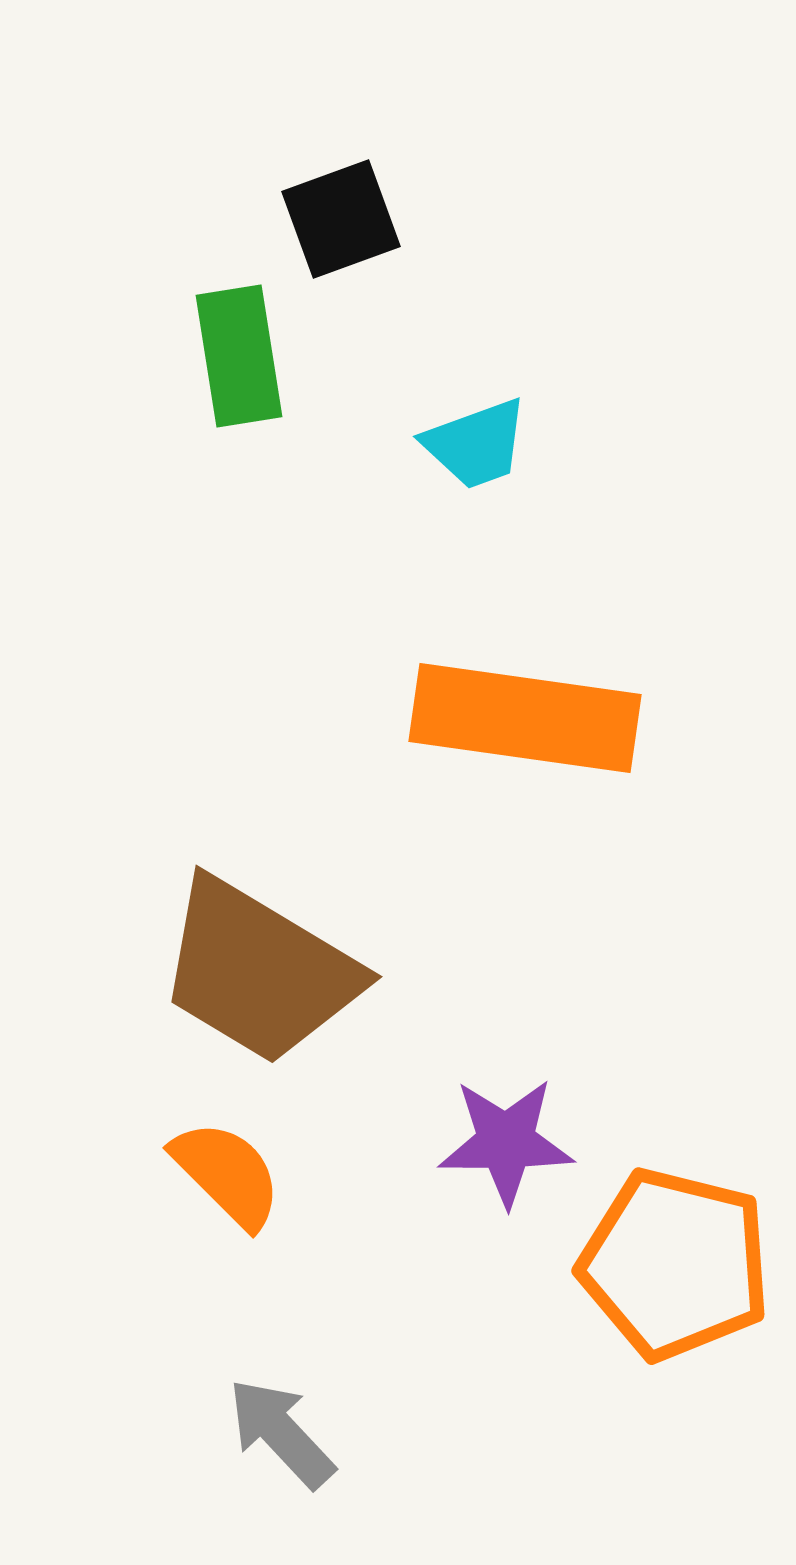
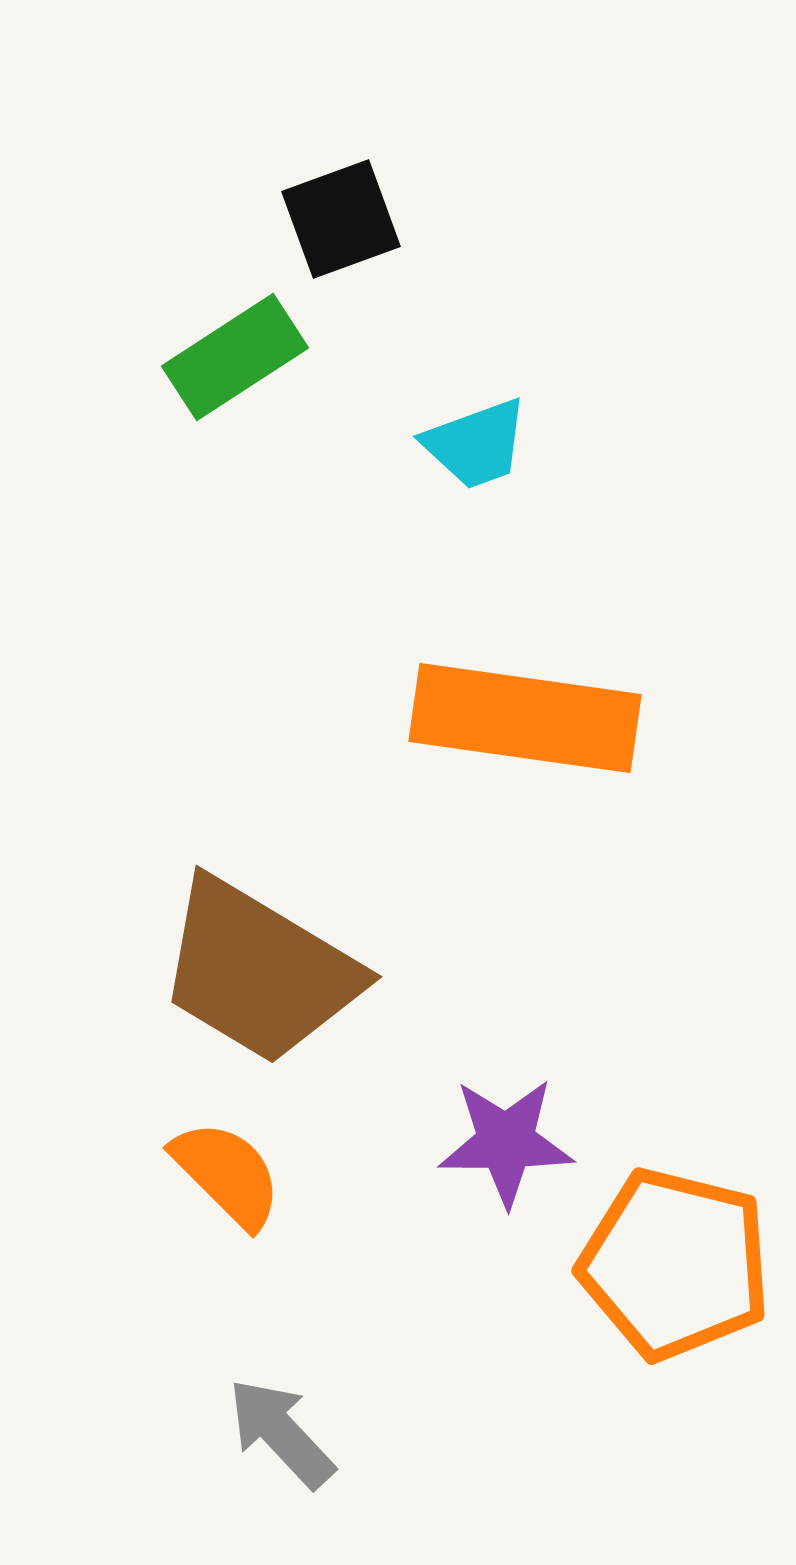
green rectangle: moved 4 px left, 1 px down; rotated 66 degrees clockwise
